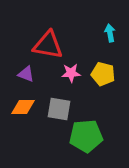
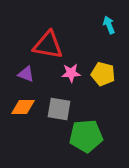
cyan arrow: moved 1 px left, 8 px up; rotated 12 degrees counterclockwise
